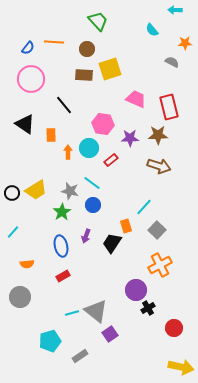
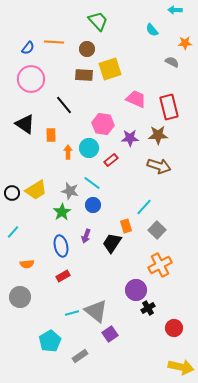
cyan pentagon at (50, 341): rotated 15 degrees counterclockwise
